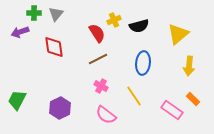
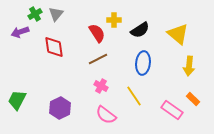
green cross: moved 1 px right, 1 px down; rotated 32 degrees counterclockwise
yellow cross: rotated 24 degrees clockwise
black semicircle: moved 1 px right, 4 px down; rotated 18 degrees counterclockwise
yellow triangle: rotated 40 degrees counterclockwise
